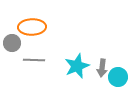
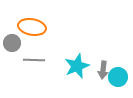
orange ellipse: rotated 12 degrees clockwise
gray arrow: moved 1 px right, 2 px down
